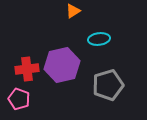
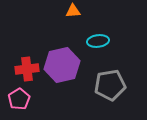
orange triangle: rotated 28 degrees clockwise
cyan ellipse: moved 1 px left, 2 px down
gray pentagon: moved 2 px right; rotated 8 degrees clockwise
pink pentagon: rotated 20 degrees clockwise
